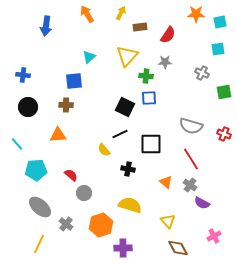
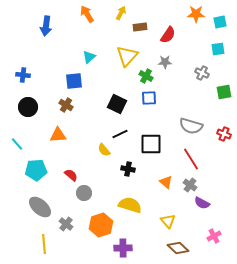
green cross at (146, 76): rotated 24 degrees clockwise
brown cross at (66, 105): rotated 32 degrees clockwise
black square at (125, 107): moved 8 px left, 3 px up
yellow line at (39, 244): moved 5 px right; rotated 30 degrees counterclockwise
brown diamond at (178, 248): rotated 20 degrees counterclockwise
